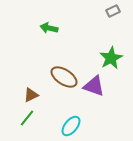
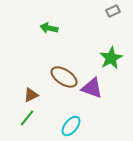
purple triangle: moved 2 px left, 2 px down
